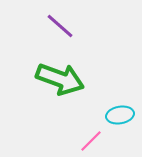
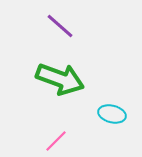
cyan ellipse: moved 8 px left, 1 px up; rotated 24 degrees clockwise
pink line: moved 35 px left
